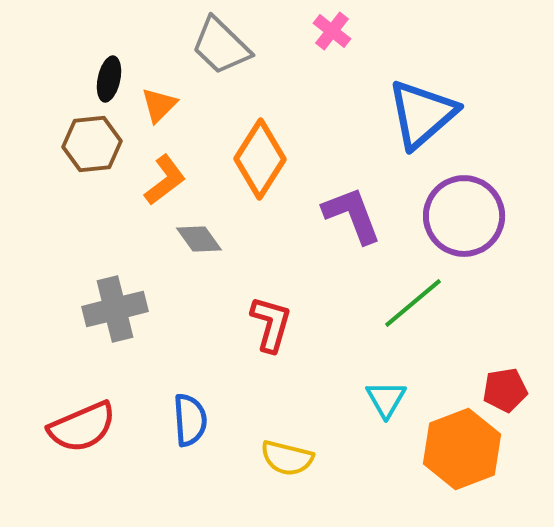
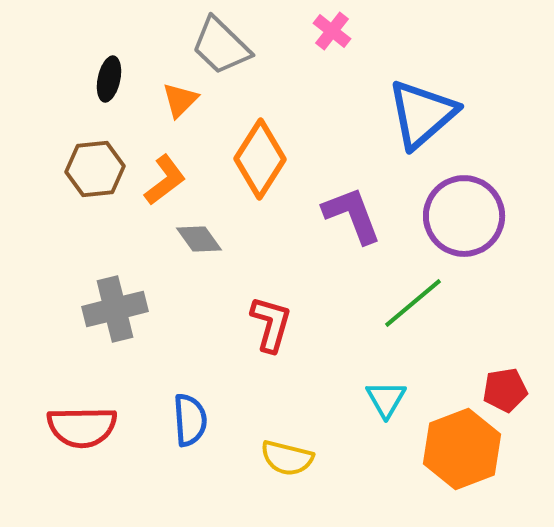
orange triangle: moved 21 px right, 5 px up
brown hexagon: moved 3 px right, 25 px down
red semicircle: rotated 22 degrees clockwise
